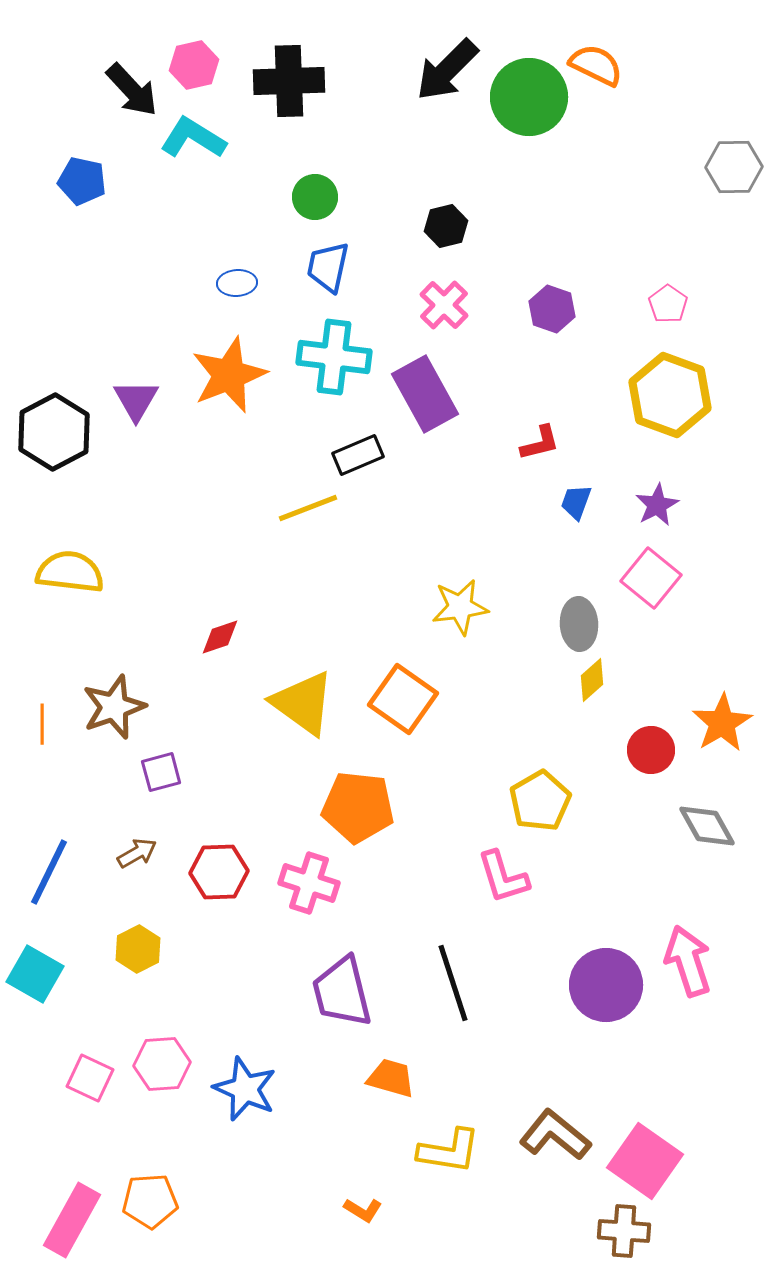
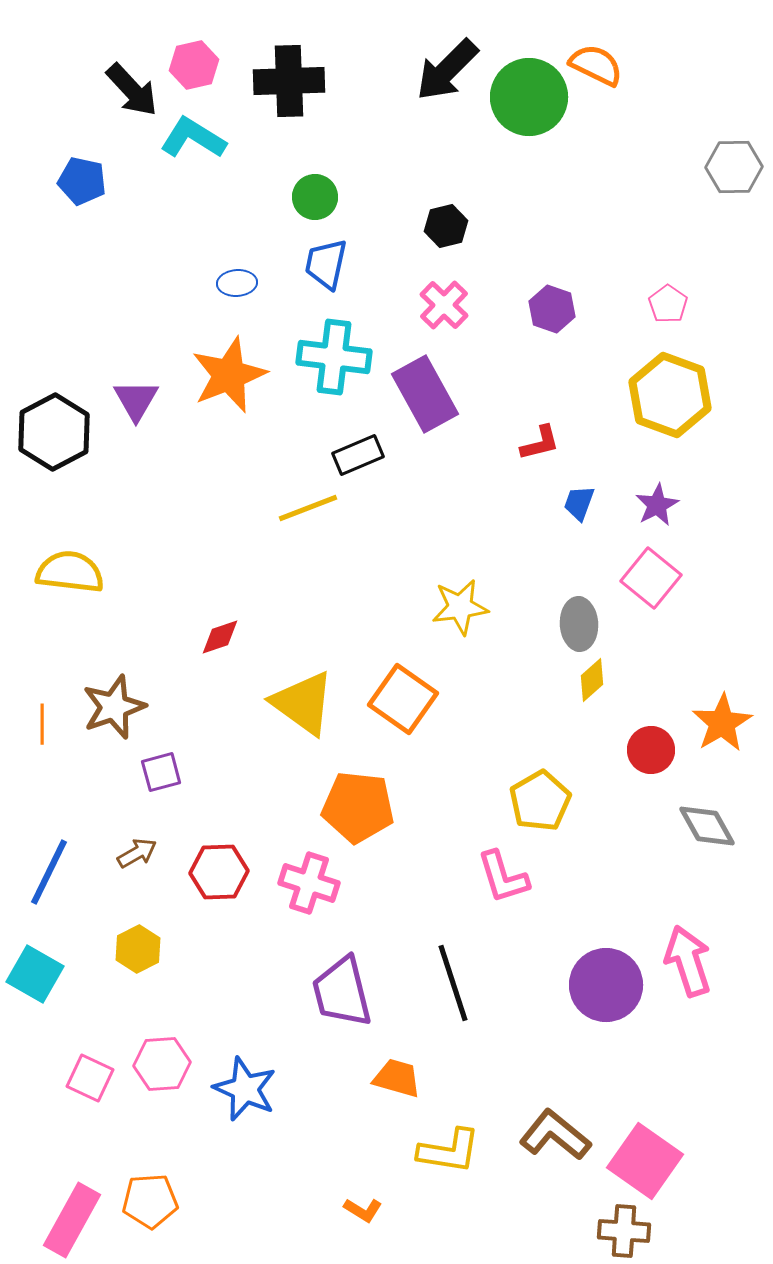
blue trapezoid at (328, 267): moved 2 px left, 3 px up
blue trapezoid at (576, 502): moved 3 px right, 1 px down
orange trapezoid at (391, 1078): moved 6 px right
